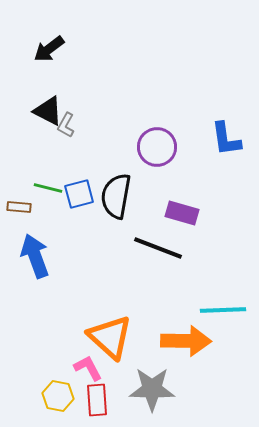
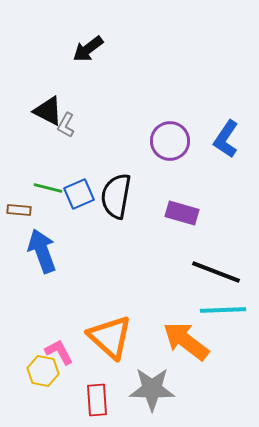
black arrow: moved 39 px right
blue L-shape: rotated 42 degrees clockwise
purple circle: moved 13 px right, 6 px up
blue square: rotated 8 degrees counterclockwise
brown rectangle: moved 3 px down
black line: moved 58 px right, 24 px down
blue arrow: moved 7 px right, 5 px up
orange arrow: rotated 144 degrees counterclockwise
pink L-shape: moved 29 px left, 16 px up
yellow hexagon: moved 15 px left, 25 px up
